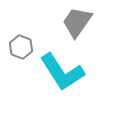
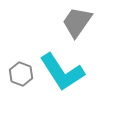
gray hexagon: moved 27 px down
